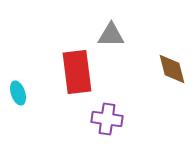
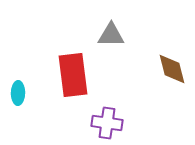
red rectangle: moved 4 px left, 3 px down
cyan ellipse: rotated 20 degrees clockwise
purple cross: moved 4 px down
